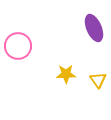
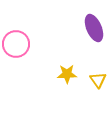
pink circle: moved 2 px left, 2 px up
yellow star: moved 1 px right
